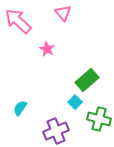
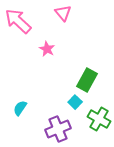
green rectangle: rotated 20 degrees counterclockwise
green cross: rotated 15 degrees clockwise
purple cross: moved 2 px right, 2 px up
